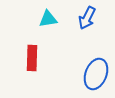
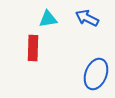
blue arrow: rotated 90 degrees clockwise
red rectangle: moved 1 px right, 10 px up
